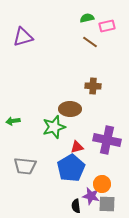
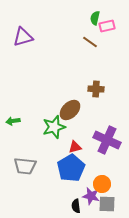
green semicircle: moved 8 px right; rotated 64 degrees counterclockwise
brown cross: moved 3 px right, 3 px down
brown ellipse: moved 1 px down; rotated 45 degrees counterclockwise
purple cross: rotated 12 degrees clockwise
red triangle: moved 2 px left
